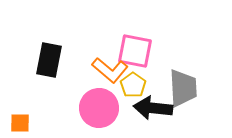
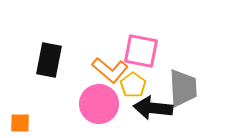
pink square: moved 6 px right
pink circle: moved 4 px up
